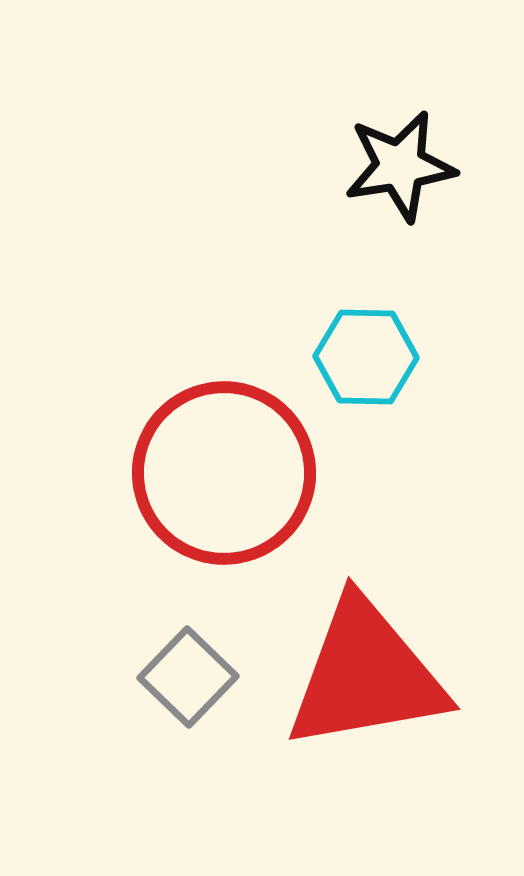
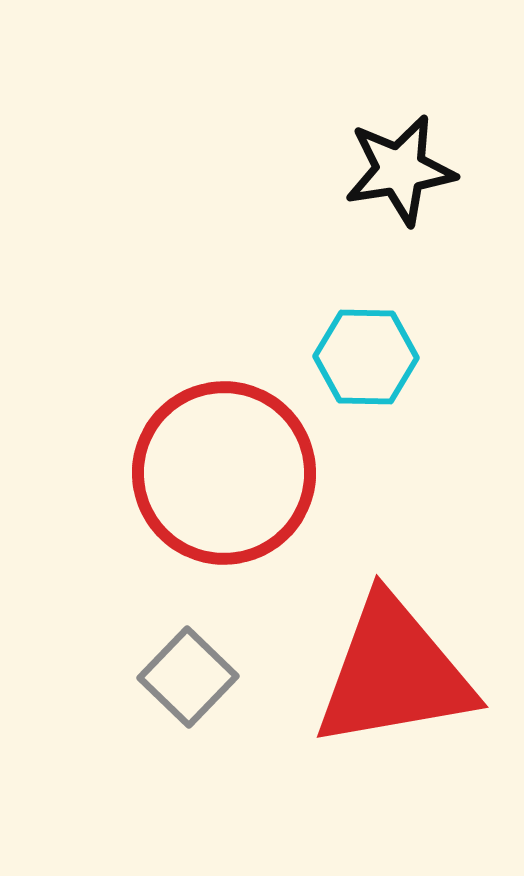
black star: moved 4 px down
red triangle: moved 28 px right, 2 px up
